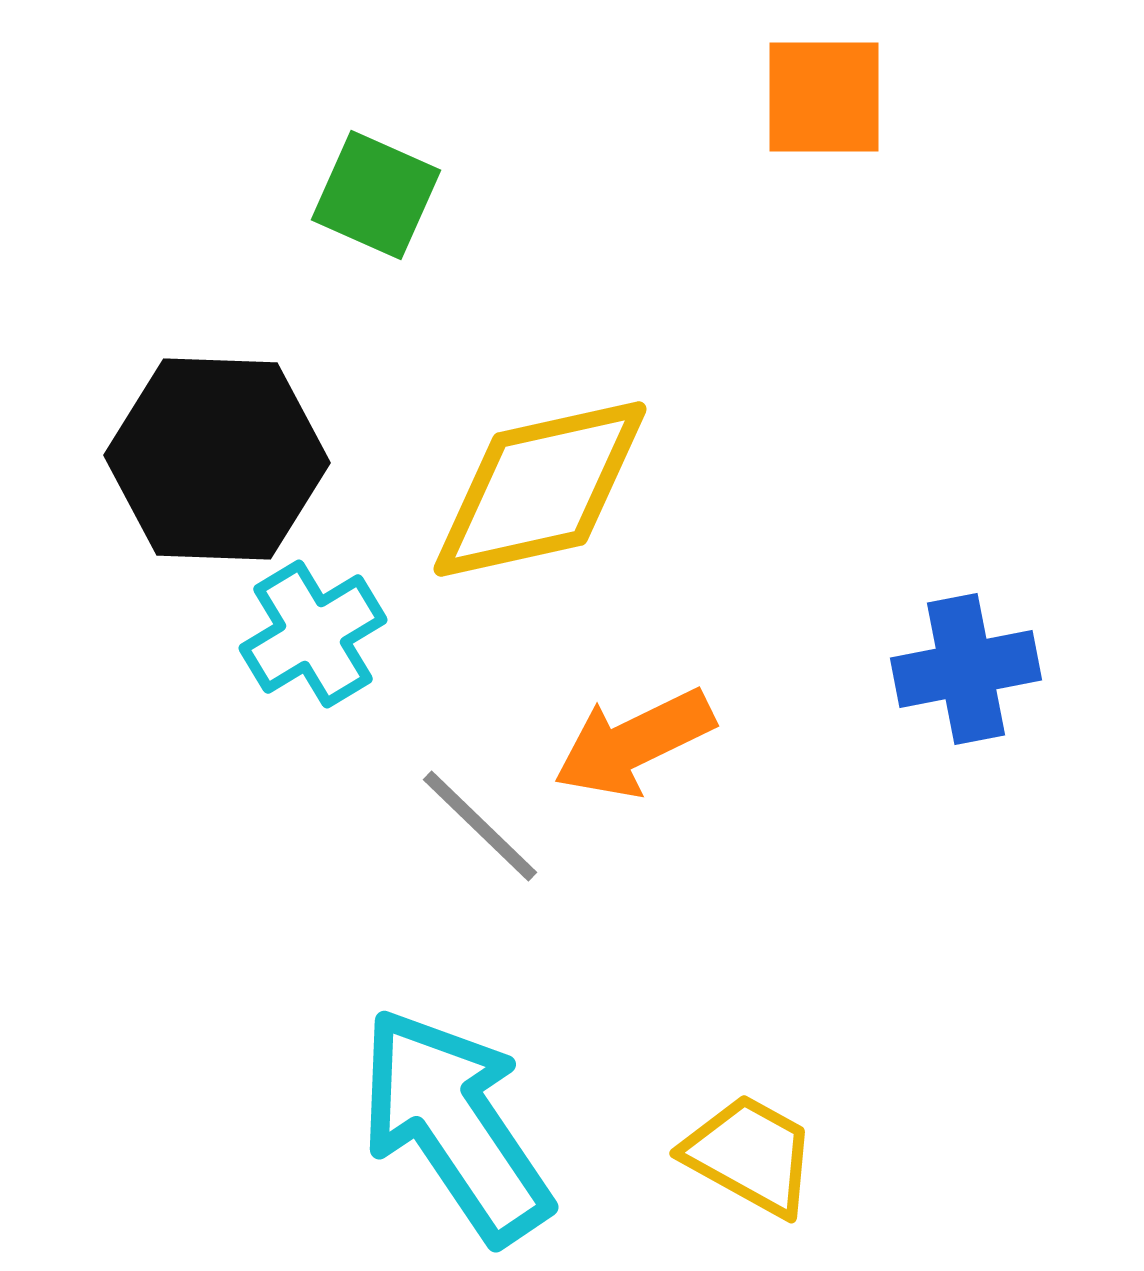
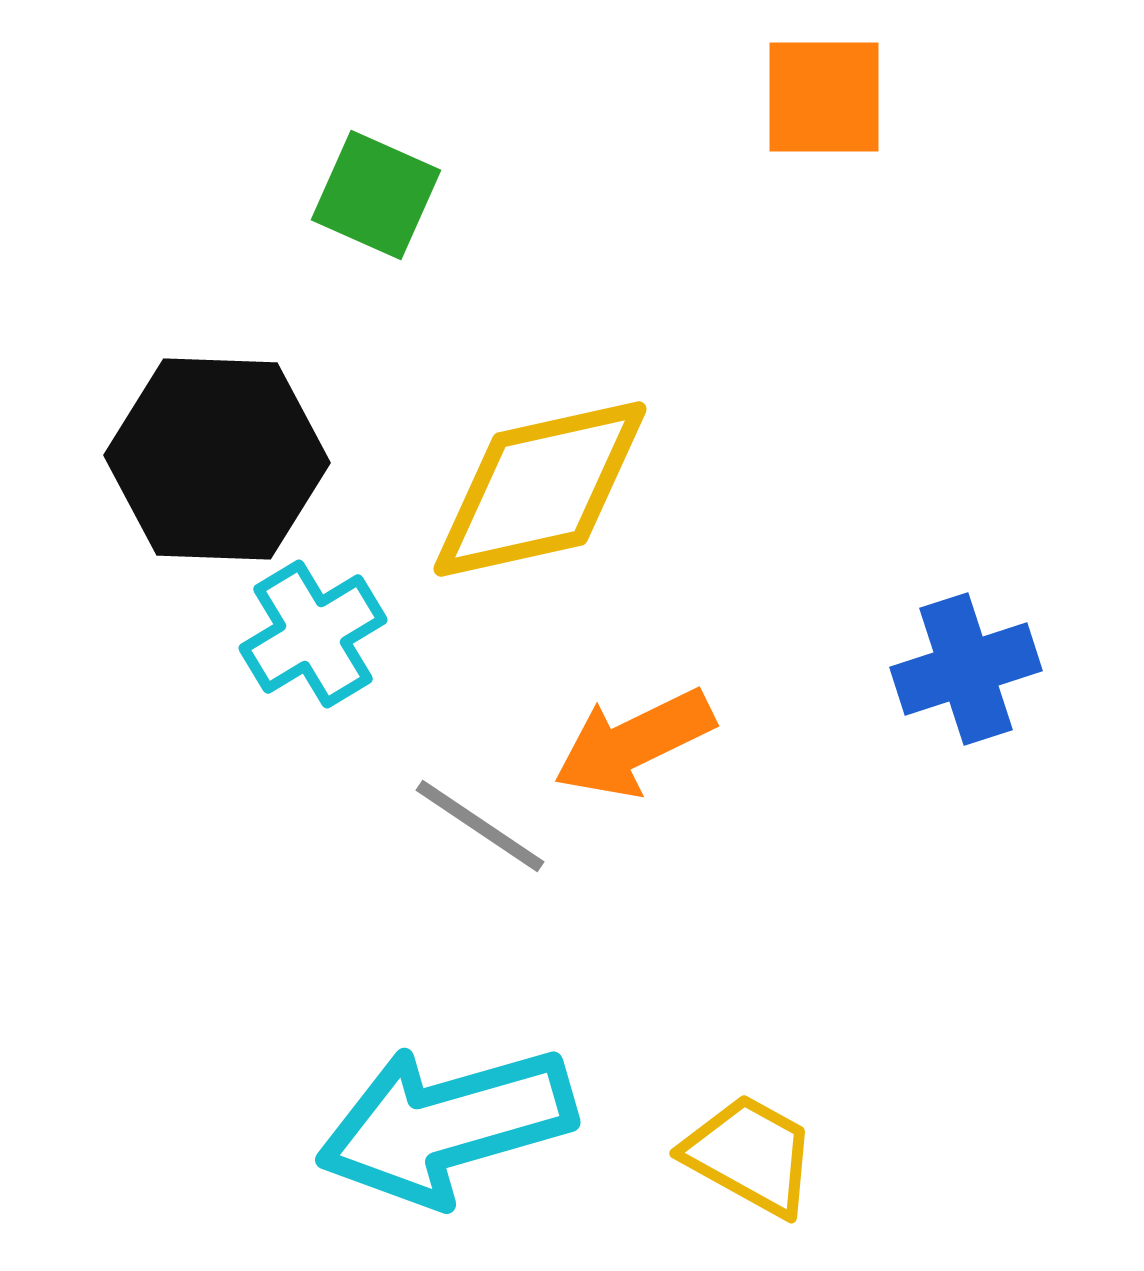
blue cross: rotated 7 degrees counterclockwise
gray line: rotated 10 degrees counterclockwise
cyan arrow: moved 9 px left; rotated 72 degrees counterclockwise
